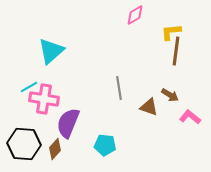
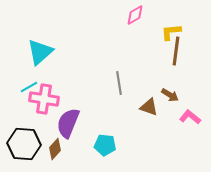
cyan triangle: moved 11 px left, 1 px down
gray line: moved 5 px up
